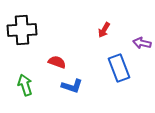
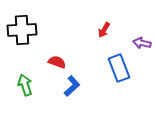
blue L-shape: rotated 60 degrees counterclockwise
